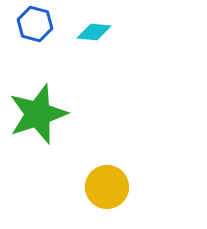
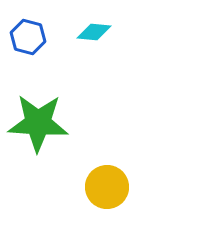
blue hexagon: moved 7 px left, 13 px down
green star: moved 9 px down; rotated 22 degrees clockwise
